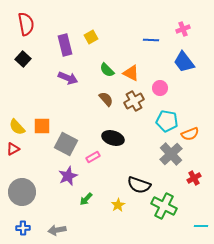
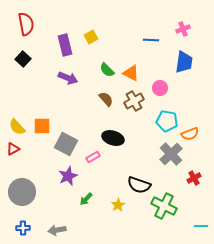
blue trapezoid: rotated 135 degrees counterclockwise
